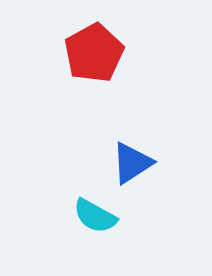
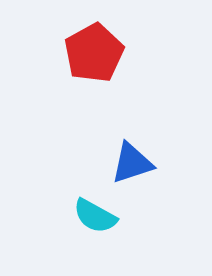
blue triangle: rotated 15 degrees clockwise
